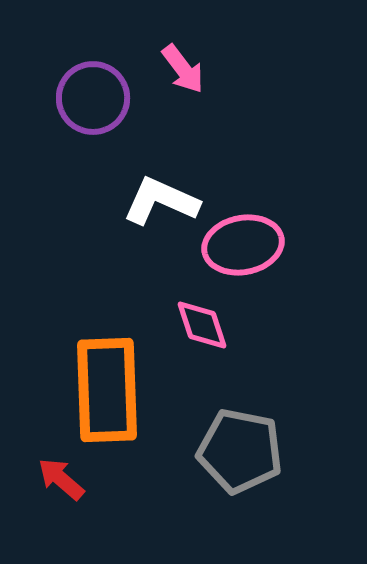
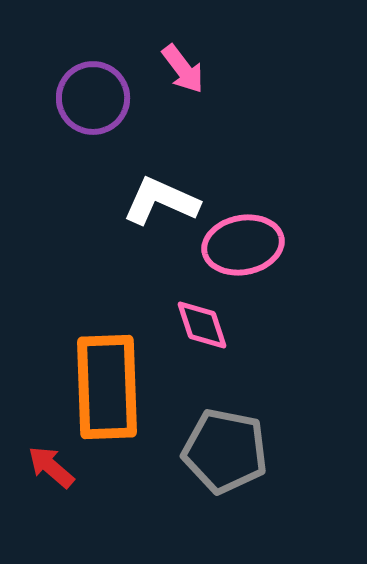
orange rectangle: moved 3 px up
gray pentagon: moved 15 px left
red arrow: moved 10 px left, 12 px up
